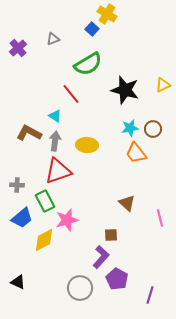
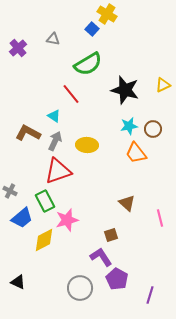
gray triangle: rotated 32 degrees clockwise
cyan triangle: moved 1 px left
cyan star: moved 1 px left, 2 px up
brown L-shape: moved 1 px left
gray arrow: rotated 18 degrees clockwise
gray cross: moved 7 px left, 6 px down; rotated 24 degrees clockwise
brown square: rotated 16 degrees counterclockwise
purple L-shape: rotated 75 degrees counterclockwise
